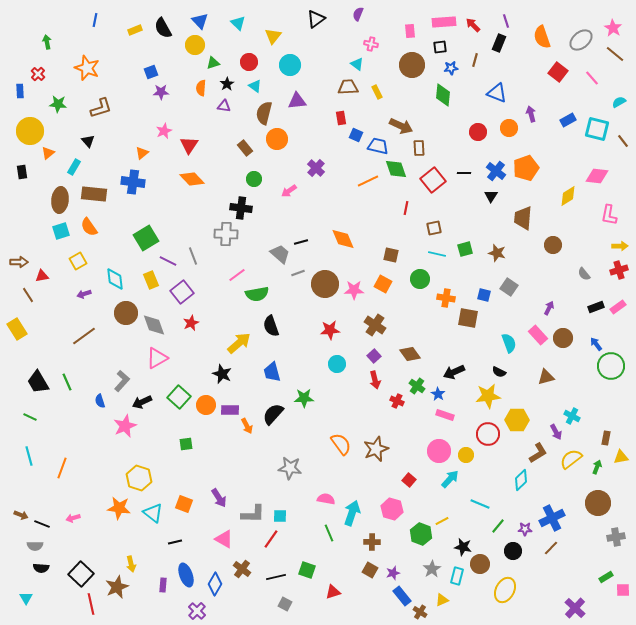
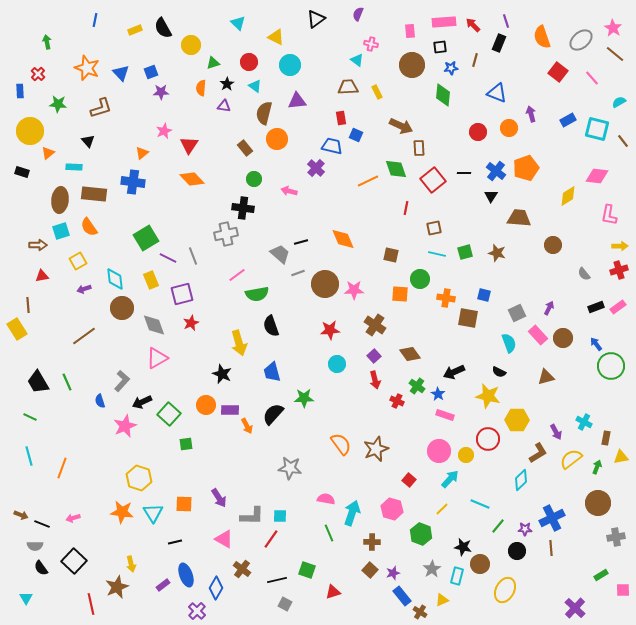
blue triangle at (200, 21): moved 79 px left, 52 px down
yellow triangle at (273, 36): moved 3 px right, 1 px down; rotated 42 degrees counterclockwise
yellow circle at (195, 45): moved 4 px left
cyan triangle at (357, 64): moved 4 px up
blue trapezoid at (378, 146): moved 46 px left
cyan rectangle at (74, 167): rotated 63 degrees clockwise
black rectangle at (22, 172): rotated 64 degrees counterclockwise
pink arrow at (289, 191): rotated 49 degrees clockwise
black cross at (241, 208): moved 2 px right
brown trapezoid at (523, 218): moved 4 px left; rotated 90 degrees clockwise
gray cross at (226, 234): rotated 15 degrees counterclockwise
green square at (465, 249): moved 3 px down
purple line at (168, 261): moved 3 px up
brown arrow at (19, 262): moved 19 px right, 17 px up
orange square at (383, 284): moved 17 px right, 10 px down; rotated 24 degrees counterclockwise
gray square at (509, 287): moved 8 px right, 26 px down; rotated 30 degrees clockwise
purple square at (182, 292): moved 2 px down; rotated 25 degrees clockwise
purple arrow at (84, 294): moved 5 px up
brown line at (28, 295): moved 10 px down; rotated 28 degrees clockwise
brown circle at (126, 313): moved 4 px left, 5 px up
yellow arrow at (239, 343): rotated 115 degrees clockwise
yellow star at (488, 396): rotated 20 degrees clockwise
green square at (179, 397): moved 10 px left, 17 px down
cyan cross at (572, 416): moved 12 px right, 6 px down
red circle at (488, 434): moved 5 px down
orange square at (184, 504): rotated 18 degrees counterclockwise
orange star at (119, 508): moved 3 px right, 4 px down
cyan triangle at (153, 513): rotated 20 degrees clockwise
gray L-shape at (253, 514): moved 1 px left, 2 px down
yellow line at (442, 521): moved 12 px up; rotated 16 degrees counterclockwise
brown line at (551, 548): rotated 49 degrees counterclockwise
black circle at (513, 551): moved 4 px right
black semicircle at (41, 568): rotated 49 degrees clockwise
brown square at (370, 570): rotated 14 degrees clockwise
black square at (81, 574): moved 7 px left, 13 px up
black line at (276, 577): moved 1 px right, 3 px down
green rectangle at (606, 577): moved 5 px left, 2 px up
blue diamond at (215, 584): moved 1 px right, 4 px down
purple rectangle at (163, 585): rotated 48 degrees clockwise
